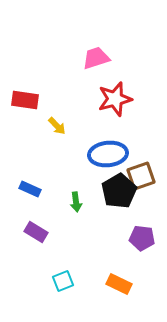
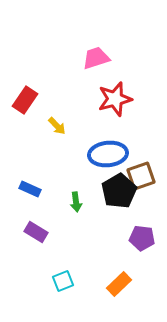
red rectangle: rotated 64 degrees counterclockwise
orange rectangle: rotated 70 degrees counterclockwise
